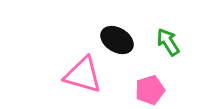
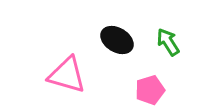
pink triangle: moved 16 px left
